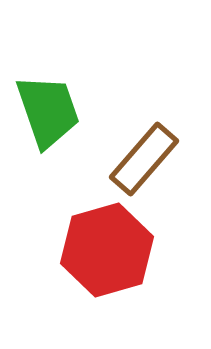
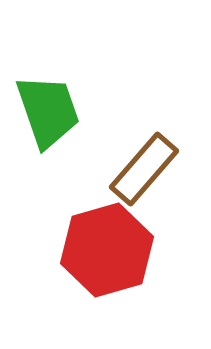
brown rectangle: moved 10 px down
